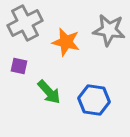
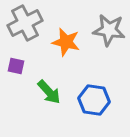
purple square: moved 3 px left
